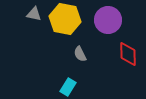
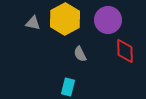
gray triangle: moved 1 px left, 9 px down
yellow hexagon: rotated 20 degrees clockwise
red diamond: moved 3 px left, 3 px up
cyan rectangle: rotated 18 degrees counterclockwise
